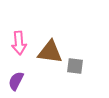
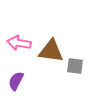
pink arrow: rotated 105 degrees clockwise
brown triangle: moved 1 px right, 1 px up
